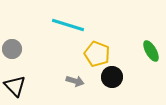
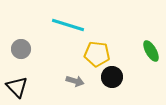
gray circle: moved 9 px right
yellow pentagon: rotated 15 degrees counterclockwise
black triangle: moved 2 px right, 1 px down
